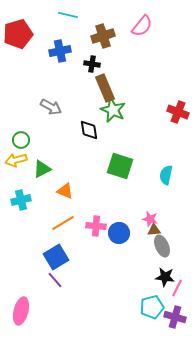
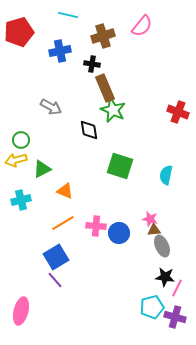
red pentagon: moved 1 px right, 2 px up
